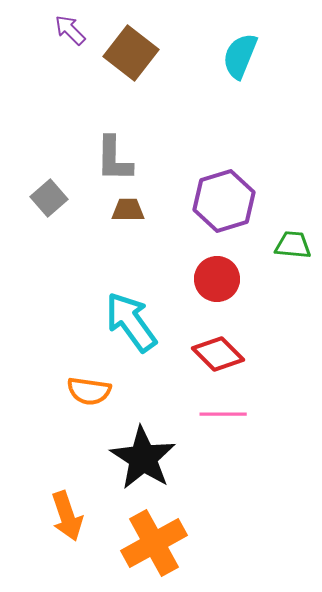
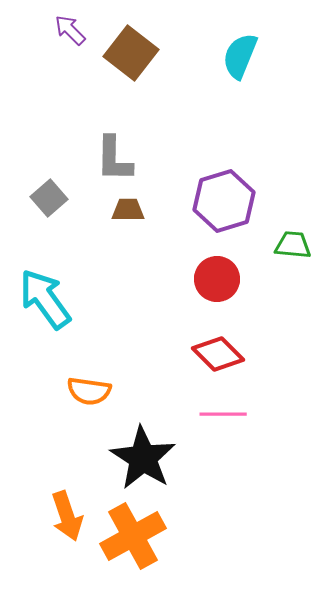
cyan arrow: moved 86 px left, 23 px up
orange cross: moved 21 px left, 7 px up
